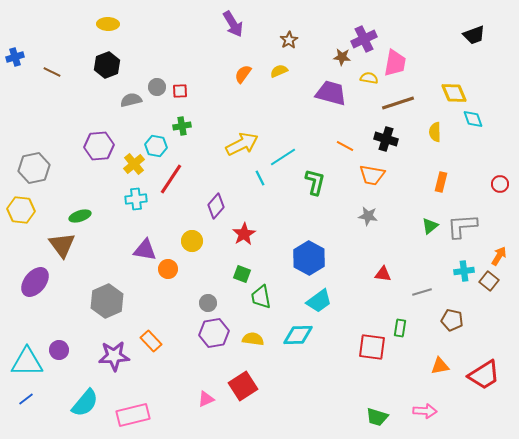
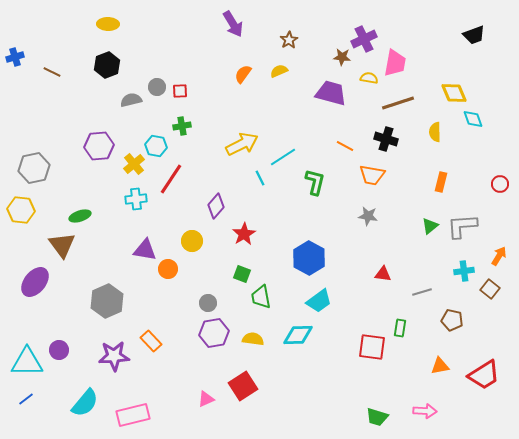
brown square at (489, 281): moved 1 px right, 8 px down
